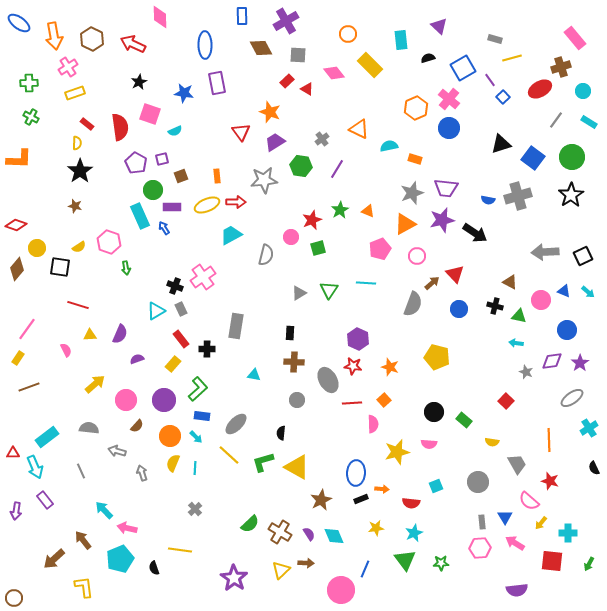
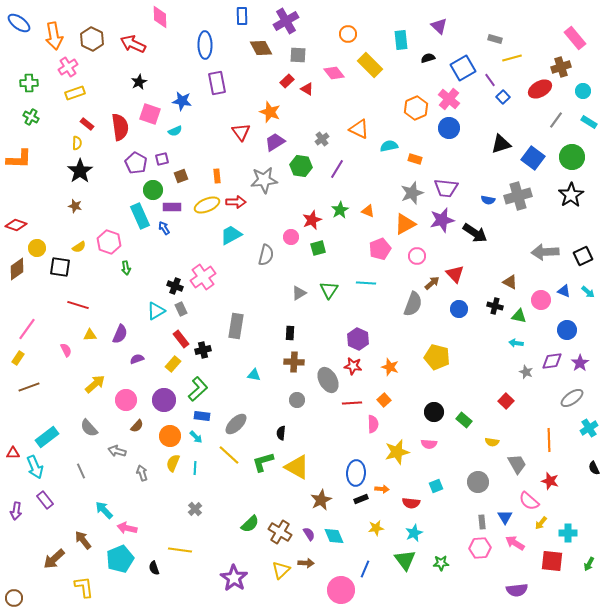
blue star at (184, 93): moved 2 px left, 8 px down
brown diamond at (17, 269): rotated 15 degrees clockwise
black cross at (207, 349): moved 4 px left, 1 px down; rotated 14 degrees counterclockwise
gray semicircle at (89, 428): rotated 138 degrees counterclockwise
